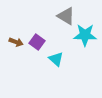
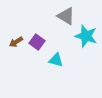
cyan star: moved 1 px right, 1 px down; rotated 15 degrees clockwise
brown arrow: rotated 128 degrees clockwise
cyan triangle: moved 1 px down; rotated 28 degrees counterclockwise
